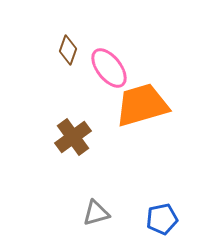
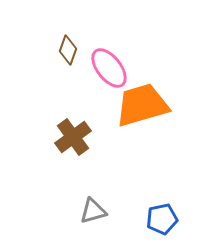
gray triangle: moved 3 px left, 2 px up
